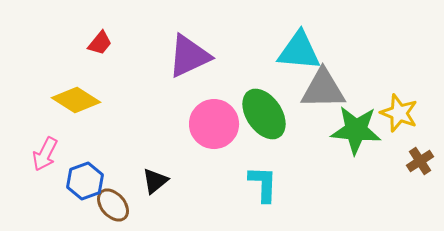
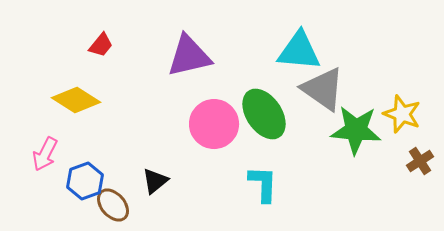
red trapezoid: moved 1 px right, 2 px down
purple triangle: rotated 12 degrees clockwise
gray triangle: rotated 36 degrees clockwise
yellow star: moved 3 px right, 1 px down
